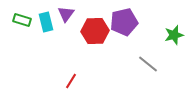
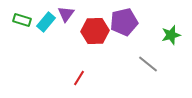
cyan rectangle: rotated 54 degrees clockwise
green star: moved 3 px left
red line: moved 8 px right, 3 px up
